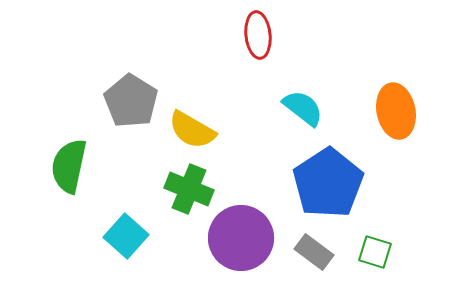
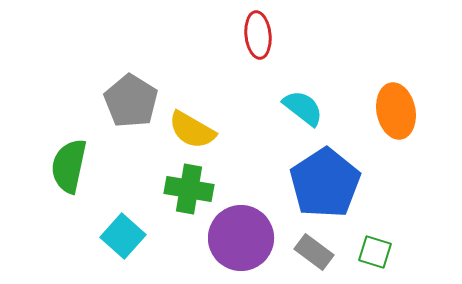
blue pentagon: moved 3 px left
green cross: rotated 12 degrees counterclockwise
cyan square: moved 3 px left
